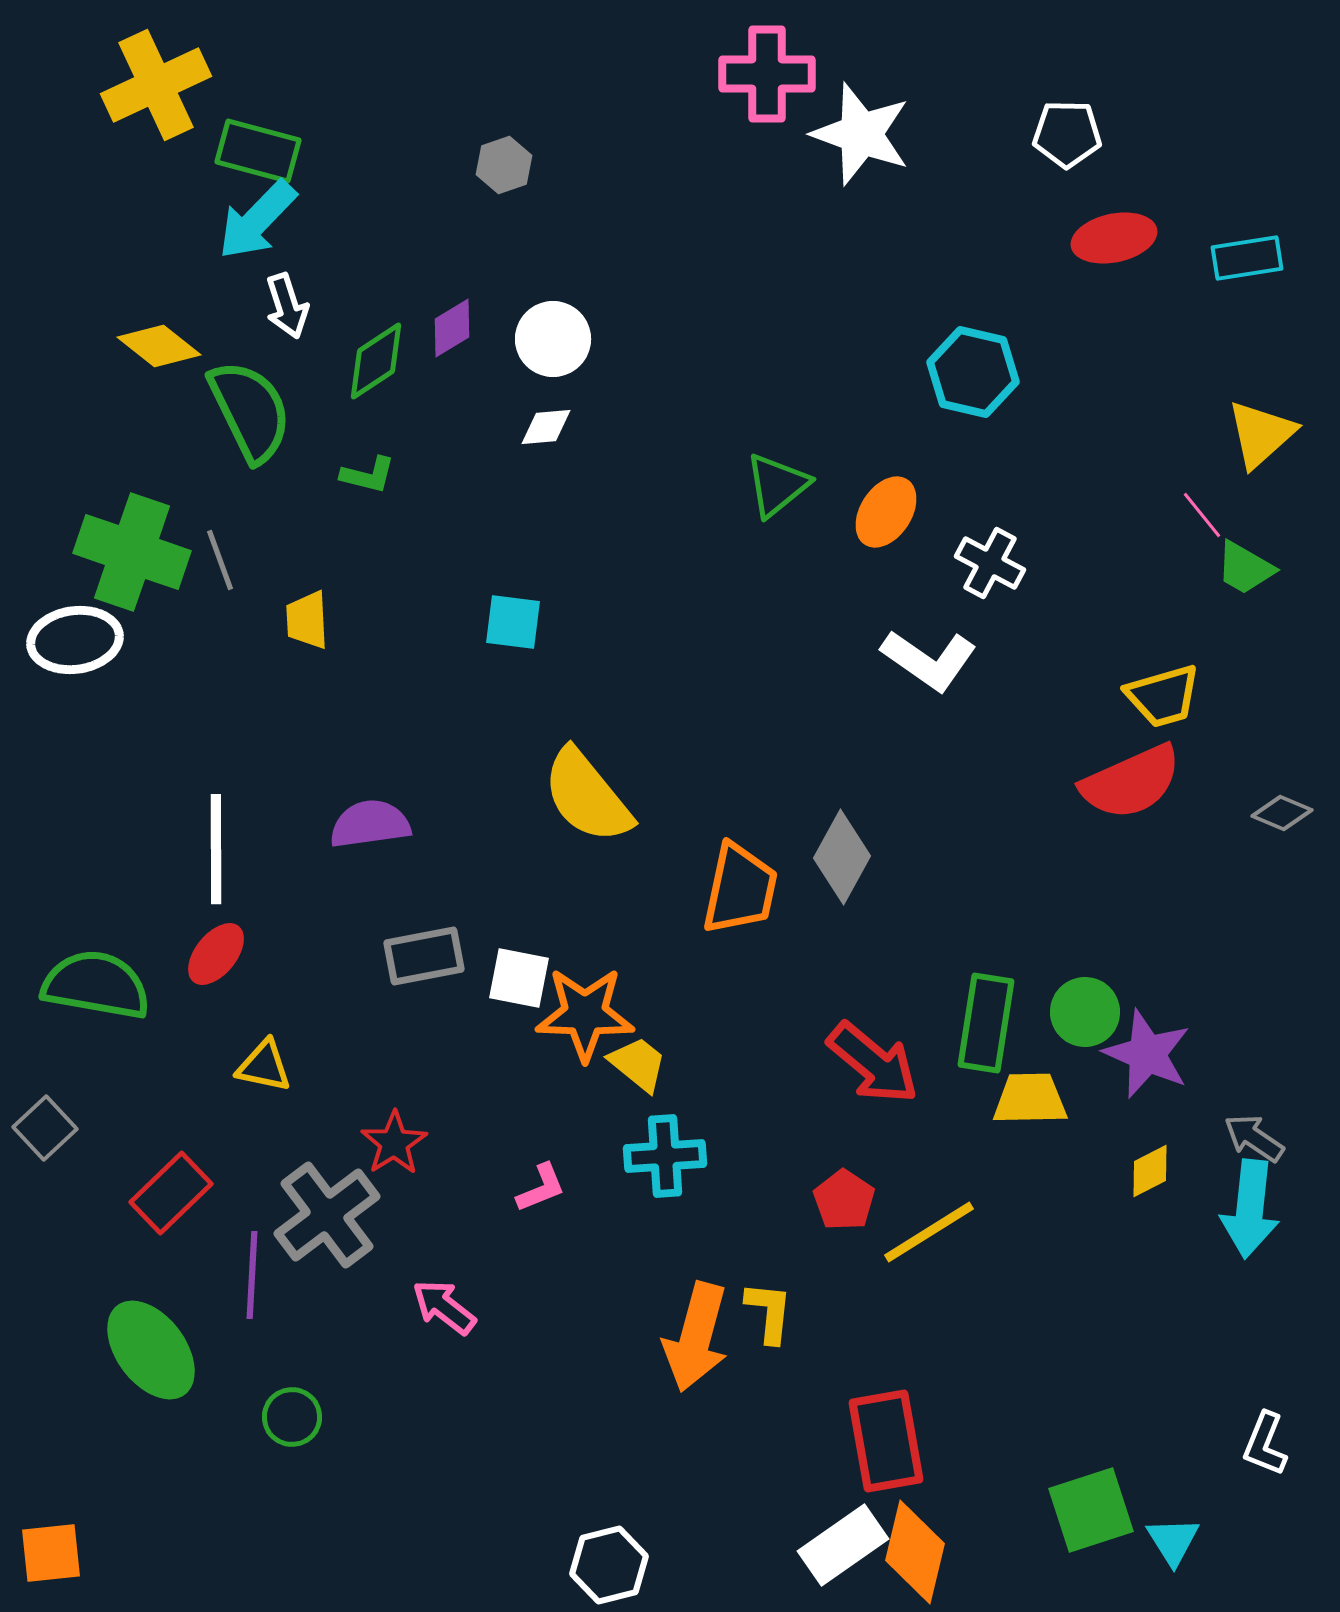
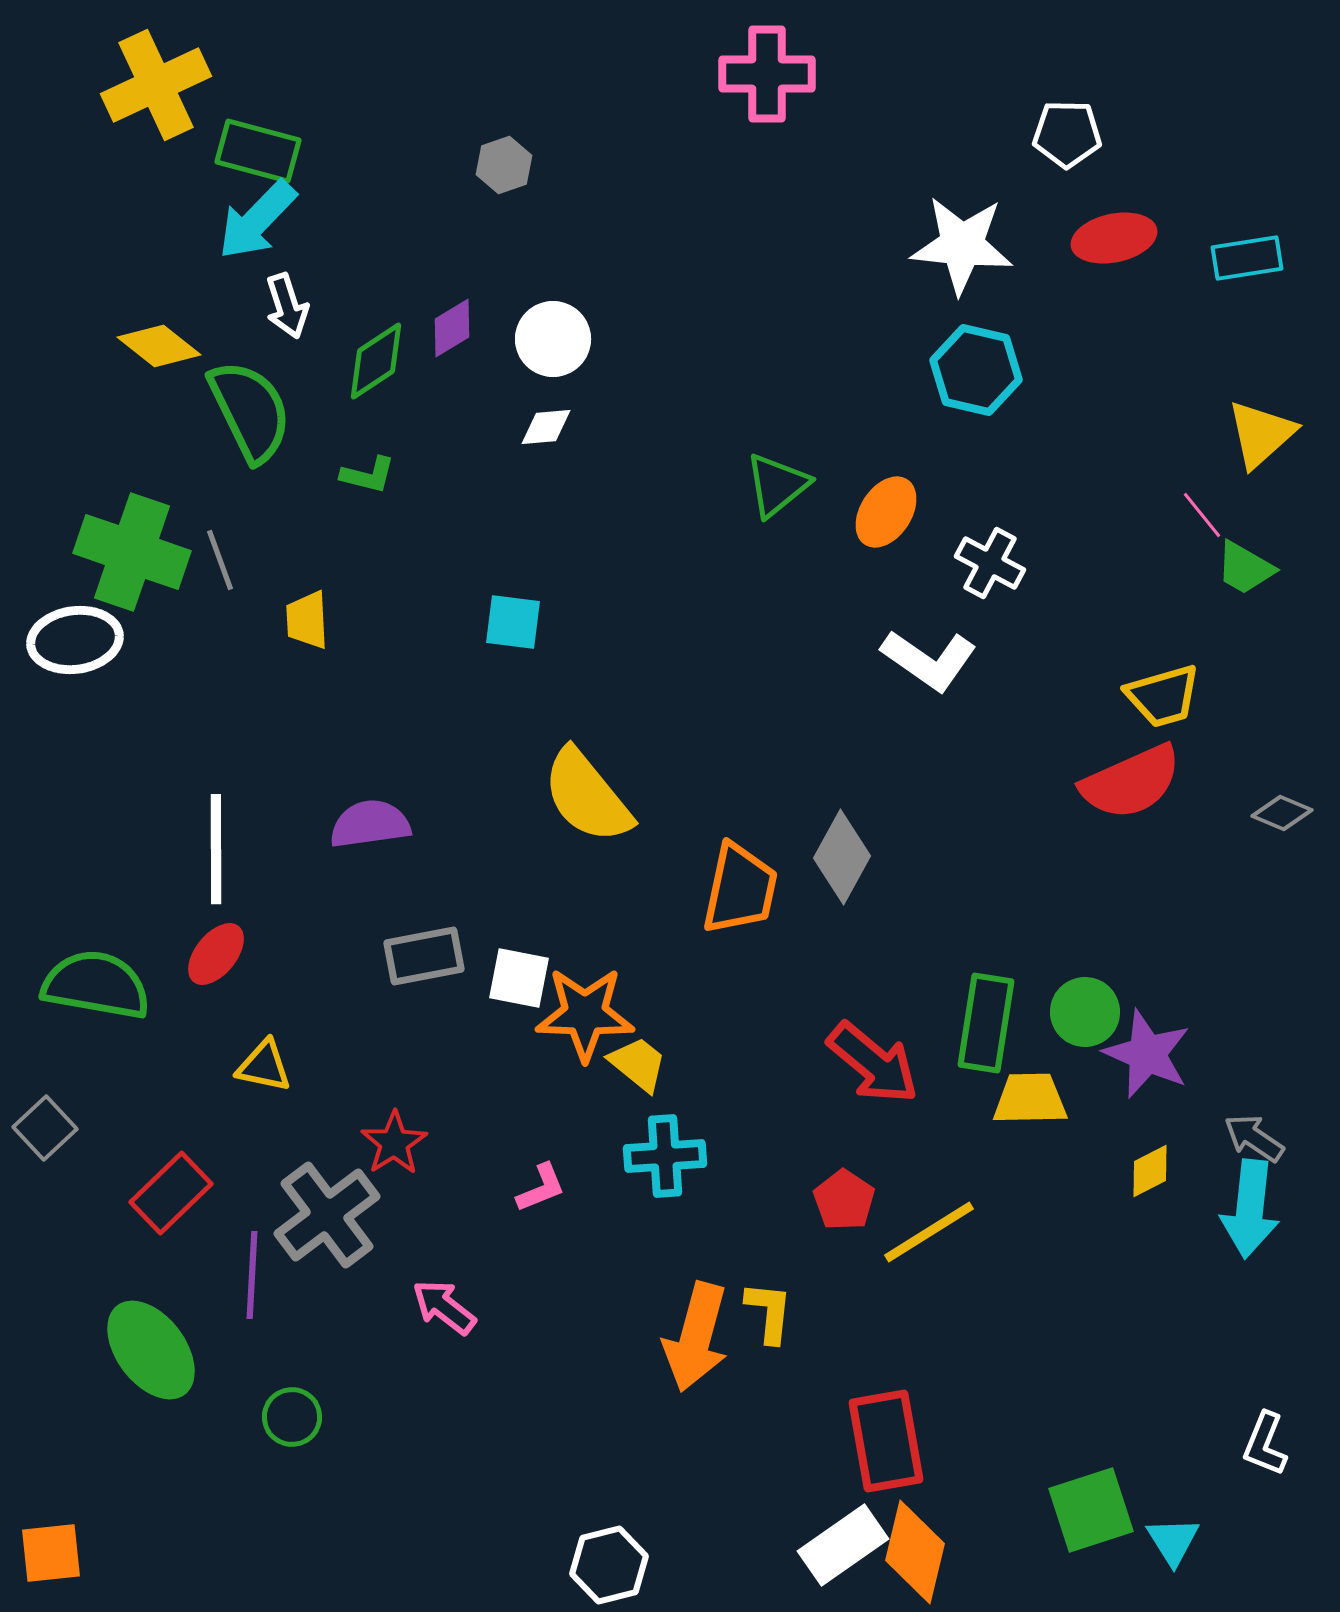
white star at (861, 134): moved 101 px right, 111 px down; rotated 14 degrees counterclockwise
cyan hexagon at (973, 372): moved 3 px right, 2 px up
